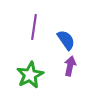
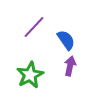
purple line: rotated 35 degrees clockwise
